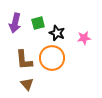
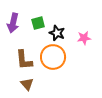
purple arrow: moved 2 px left
orange circle: moved 1 px right, 1 px up
